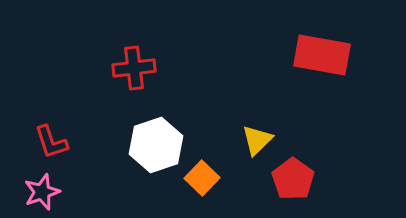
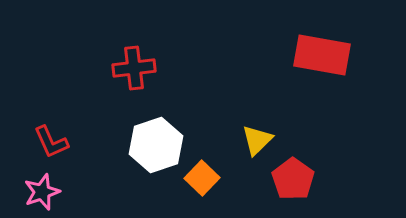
red L-shape: rotated 6 degrees counterclockwise
